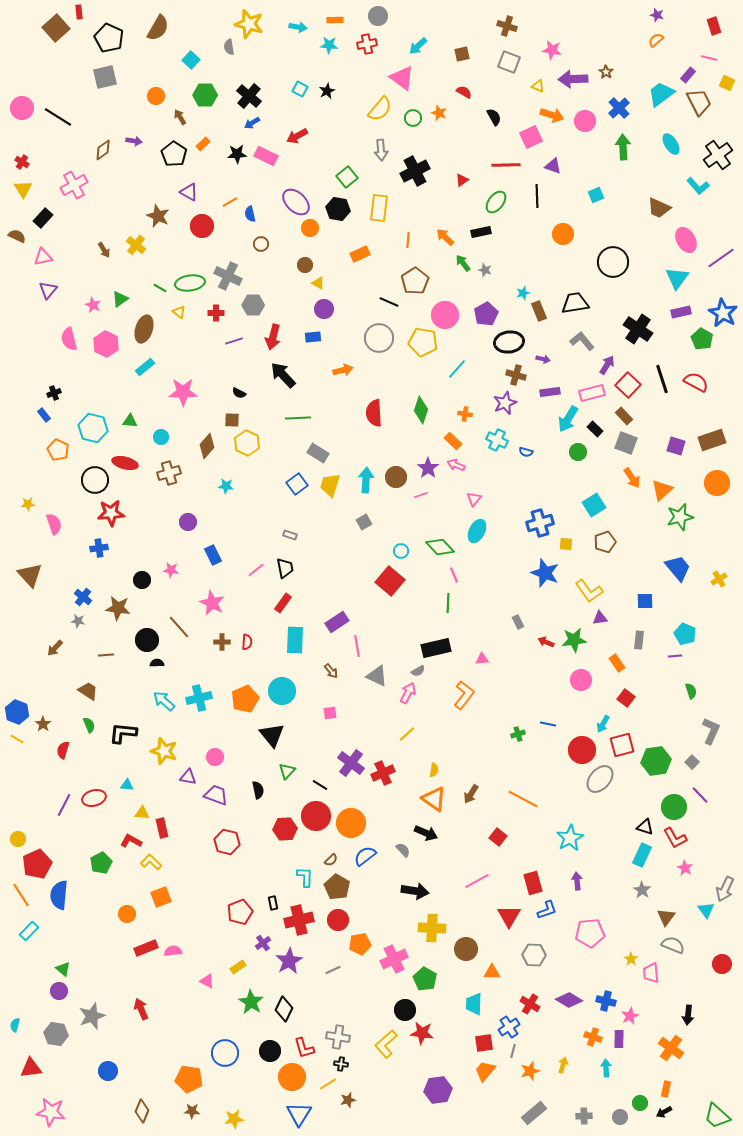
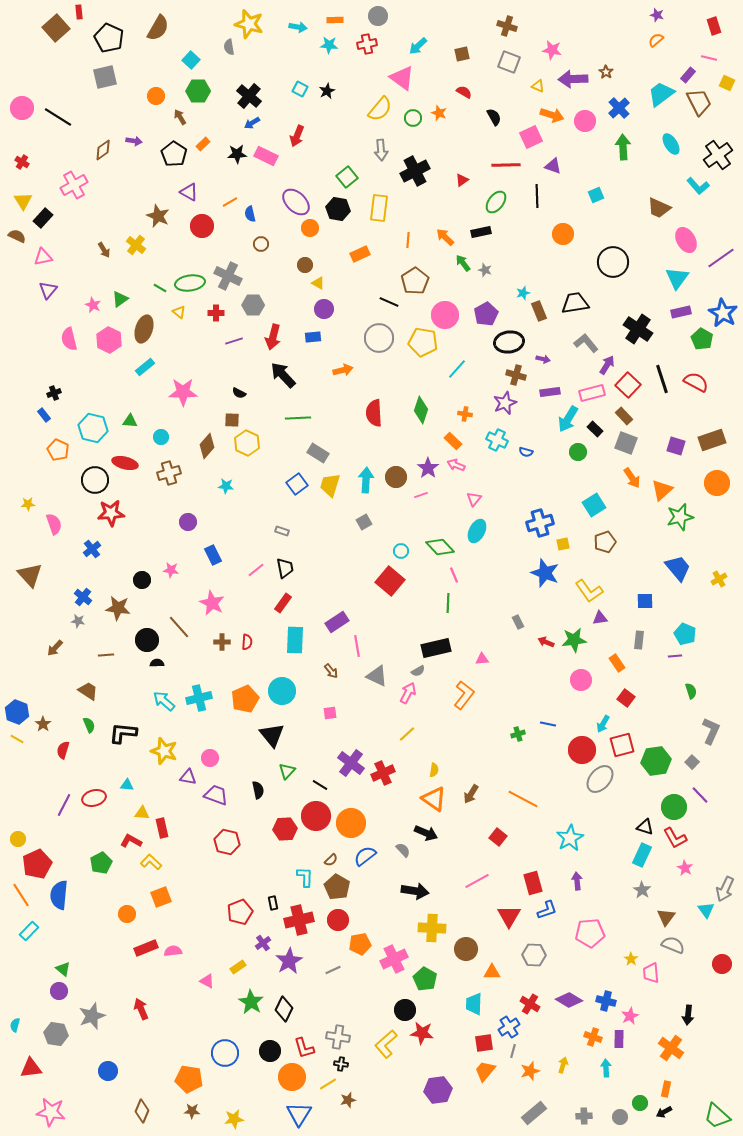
green hexagon at (205, 95): moved 7 px left, 4 px up
red arrow at (297, 136): rotated 40 degrees counterclockwise
yellow triangle at (23, 189): moved 12 px down
gray L-shape at (582, 341): moved 4 px right, 2 px down
pink hexagon at (106, 344): moved 3 px right, 4 px up
gray rectangle at (290, 535): moved 8 px left, 4 px up
yellow square at (566, 544): moved 3 px left; rotated 16 degrees counterclockwise
blue cross at (99, 548): moved 7 px left, 1 px down; rotated 30 degrees counterclockwise
pink circle at (215, 757): moved 5 px left, 1 px down
